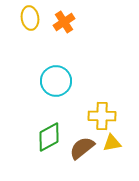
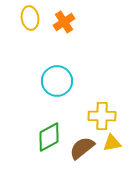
cyan circle: moved 1 px right
